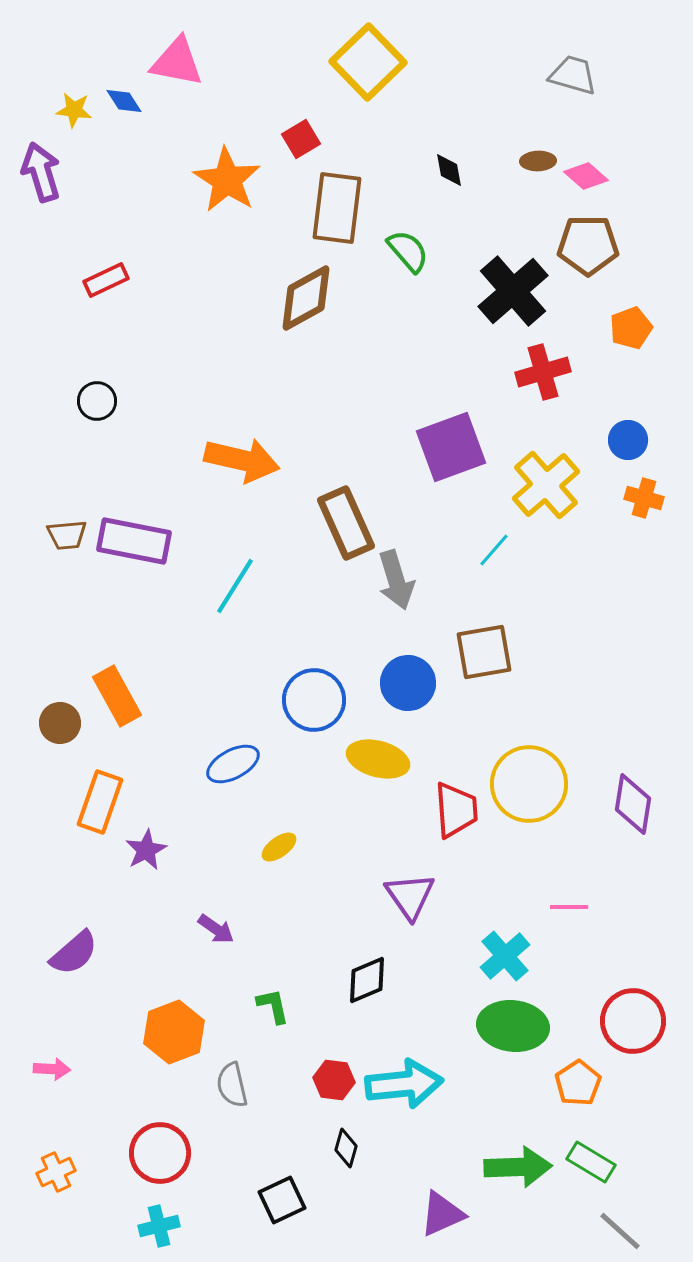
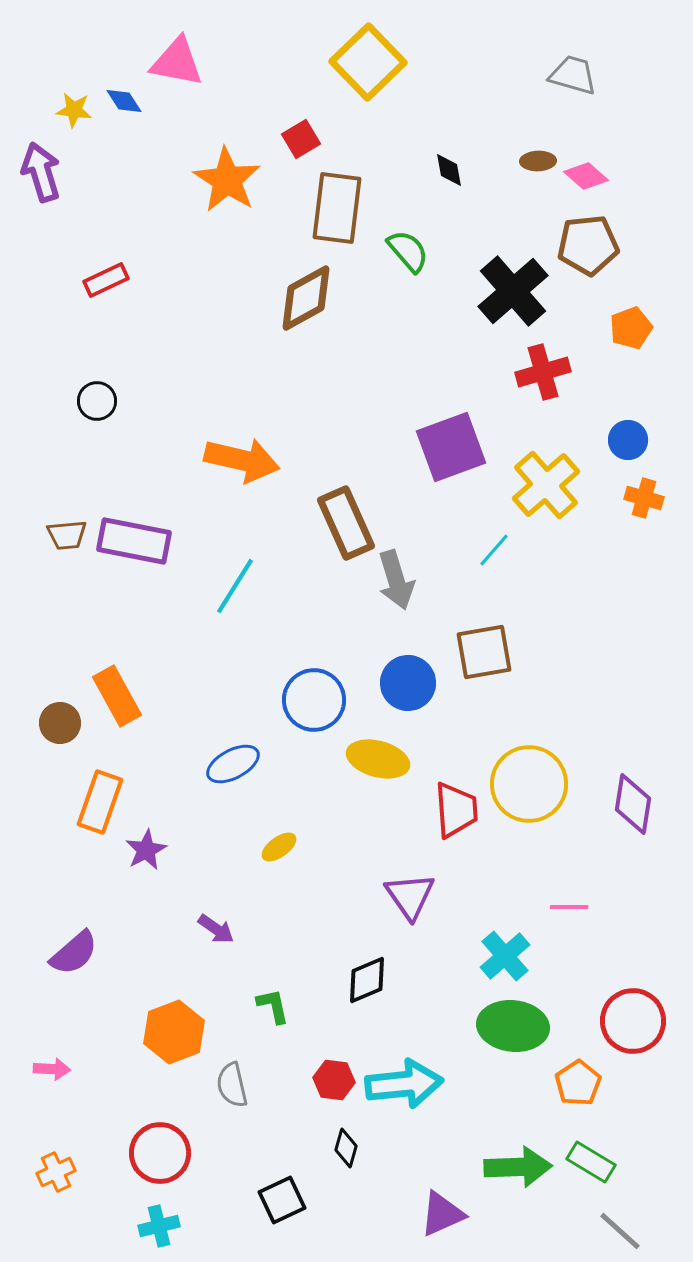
brown pentagon at (588, 245): rotated 6 degrees counterclockwise
